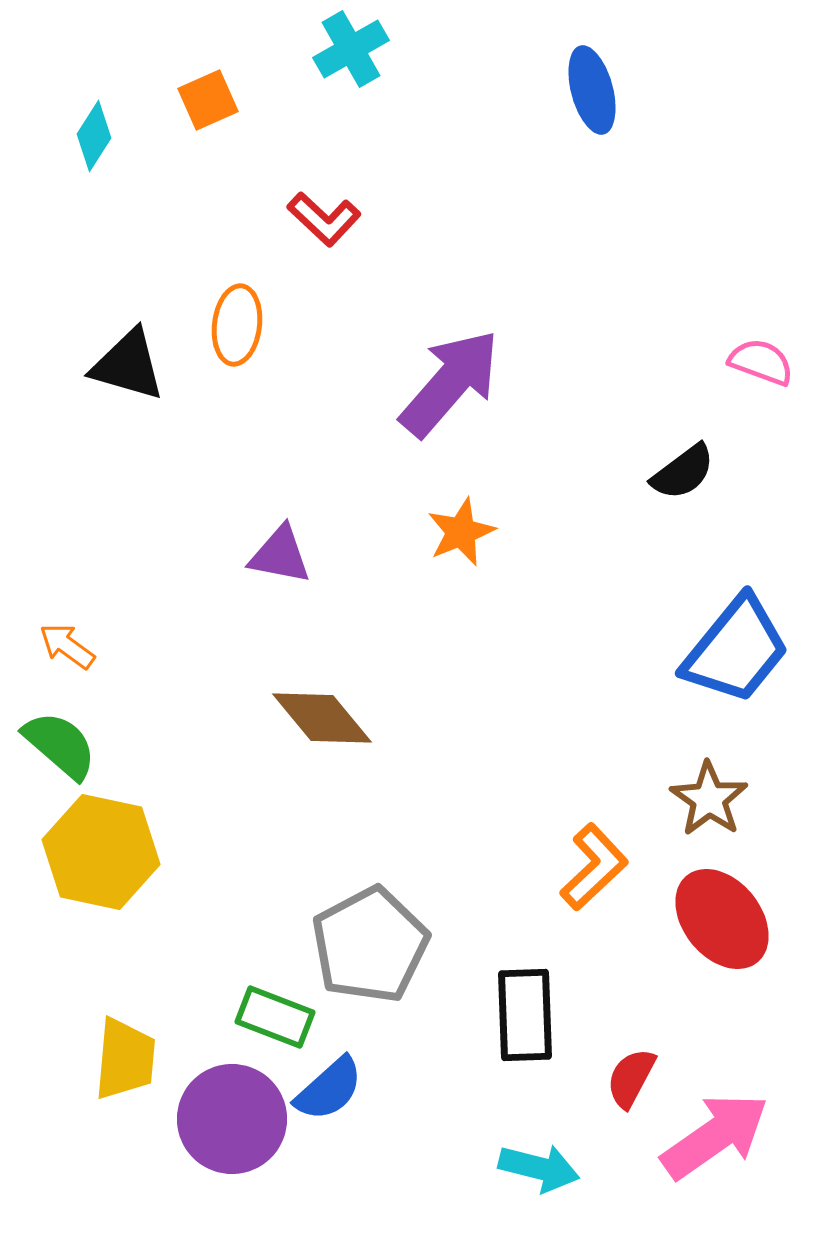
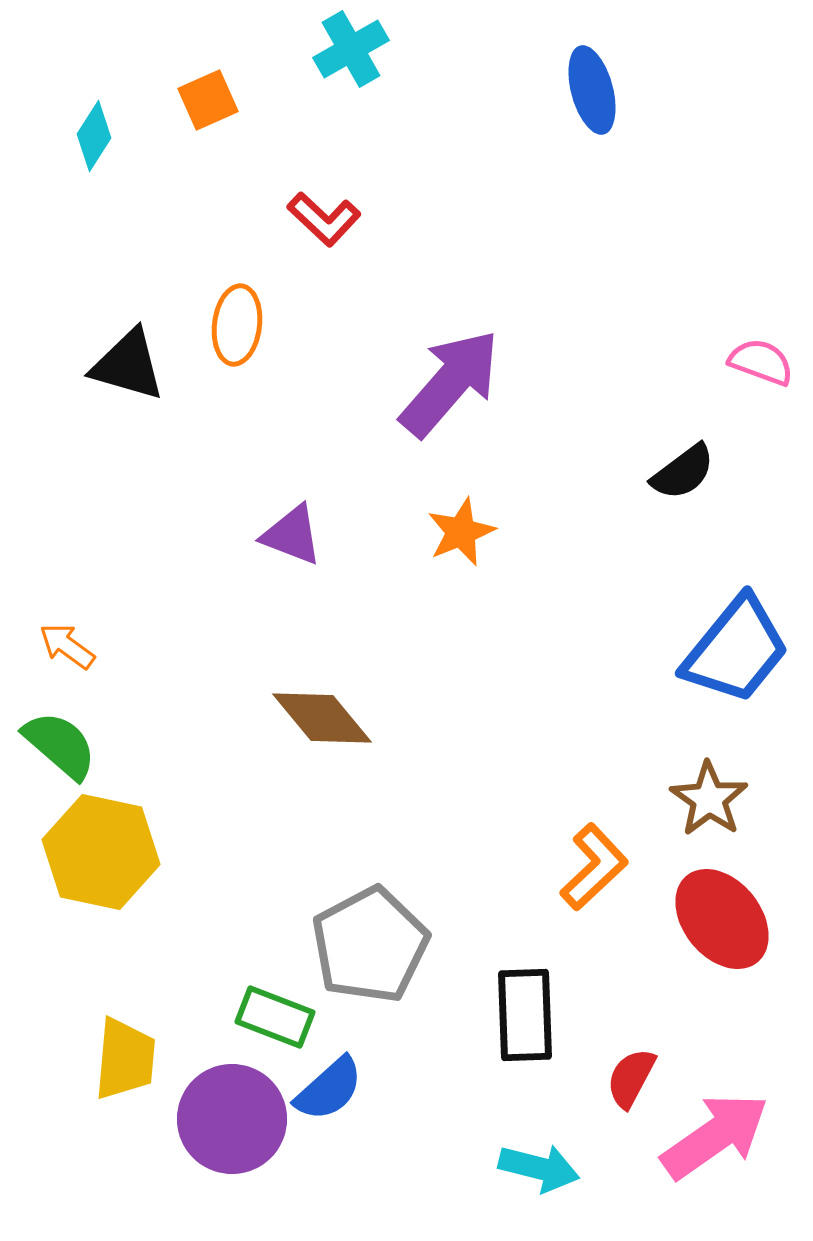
purple triangle: moved 12 px right, 20 px up; rotated 10 degrees clockwise
